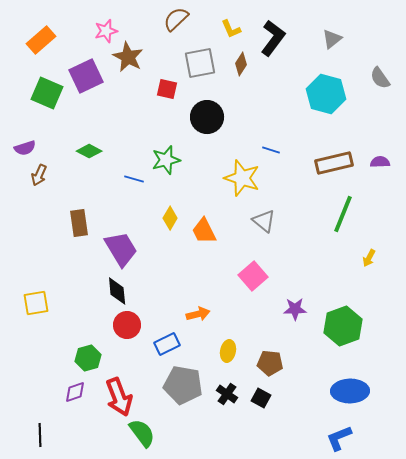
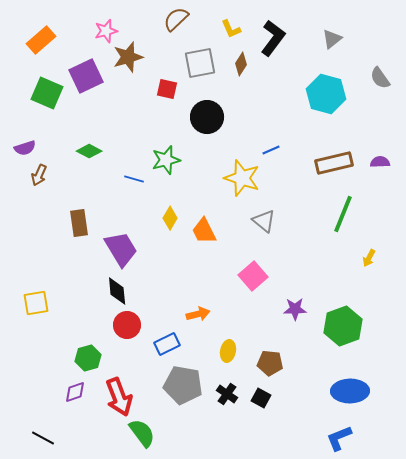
brown star at (128, 57): rotated 28 degrees clockwise
blue line at (271, 150): rotated 42 degrees counterclockwise
black line at (40, 435): moved 3 px right, 3 px down; rotated 60 degrees counterclockwise
